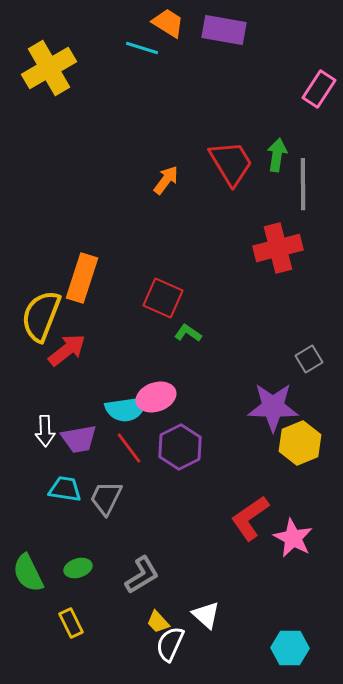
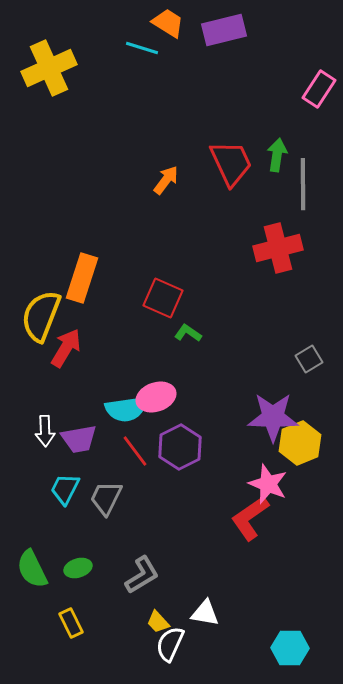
purple rectangle: rotated 24 degrees counterclockwise
yellow cross: rotated 6 degrees clockwise
red trapezoid: rotated 6 degrees clockwise
red arrow: moved 1 px left, 2 px up; rotated 21 degrees counterclockwise
purple star: moved 10 px down
red line: moved 6 px right, 3 px down
cyan trapezoid: rotated 72 degrees counterclockwise
pink star: moved 25 px left, 54 px up; rotated 6 degrees counterclockwise
green semicircle: moved 4 px right, 4 px up
white triangle: moved 1 px left, 2 px up; rotated 32 degrees counterclockwise
